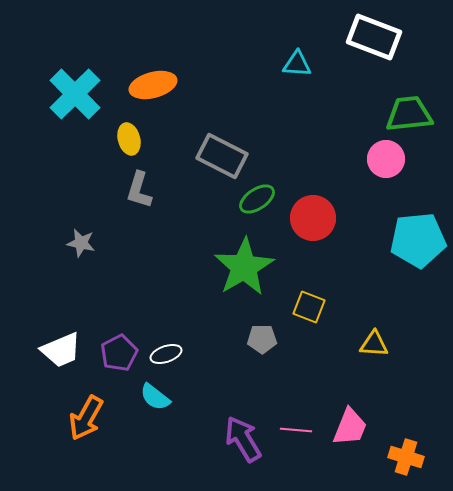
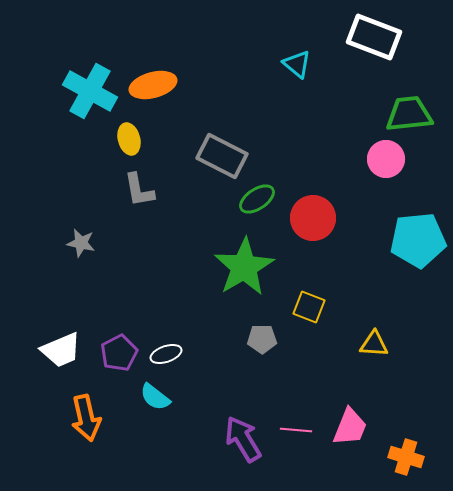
cyan triangle: rotated 36 degrees clockwise
cyan cross: moved 15 px right, 3 px up; rotated 16 degrees counterclockwise
gray L-shape: rotated 27 degrees counterclockwise
orange arrow: rotated 42 degrees counterclockwise
